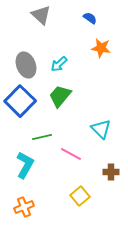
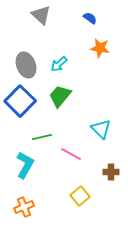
orange star: moved 1 px left
